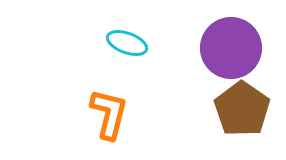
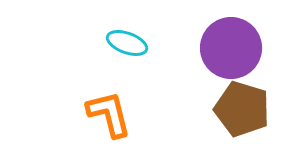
brown pentagon: rotated 18 degrees counterclockwise
orange L-shape: rotated 28 degrees counterclockwise
